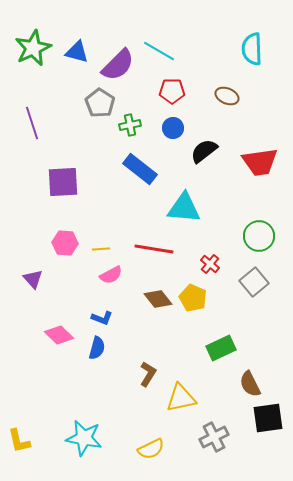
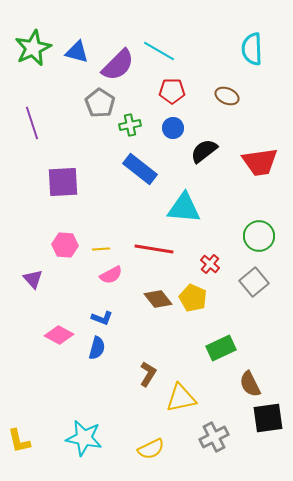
pink hexagon: moved 2 px down
pink diamond: rotated 16 degrees counterclockwise
